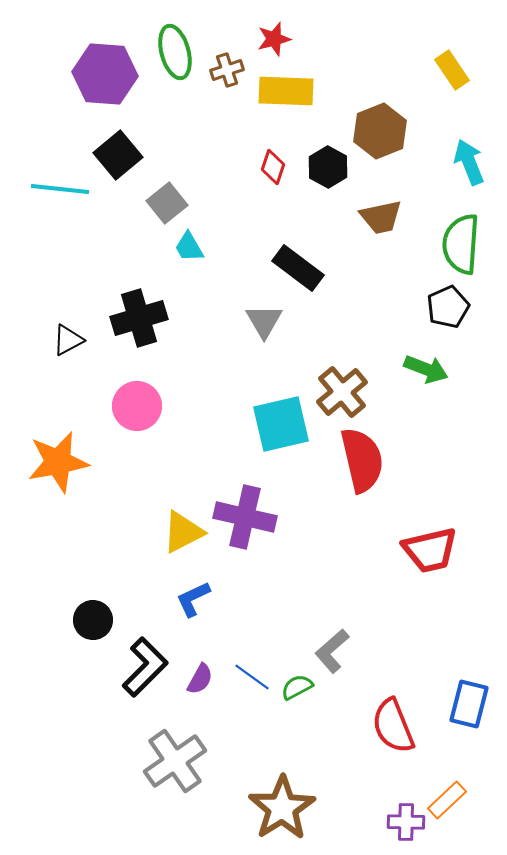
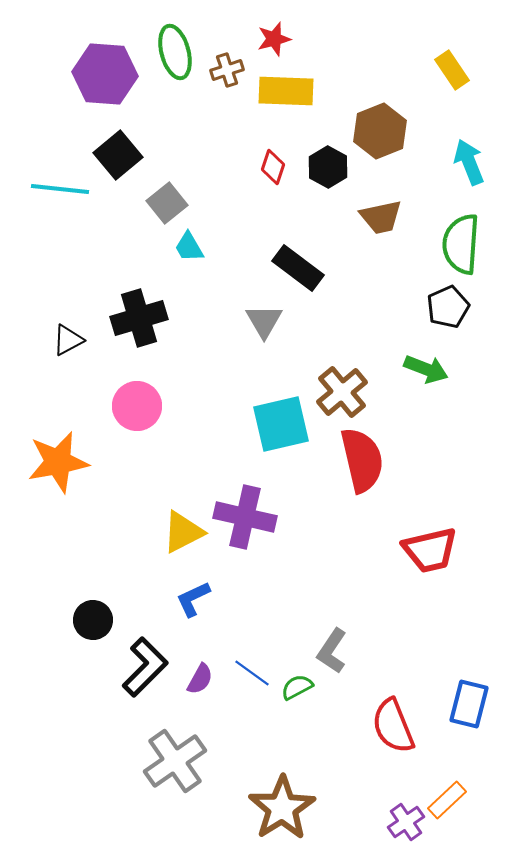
gray L-shape at (332, 651): rotated 15 degrees counterclockwise
blue line at (252, 677): moved 4 px up
purple cross at (406, 822): rotated 36 degrees counterclockwise
